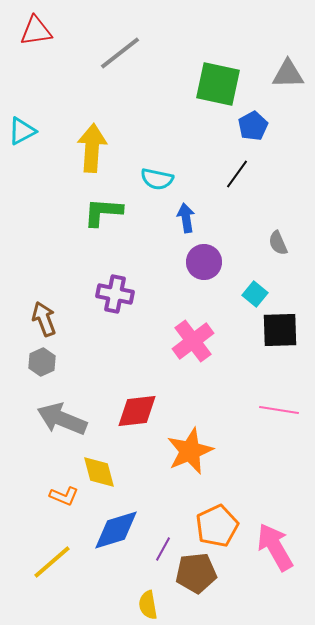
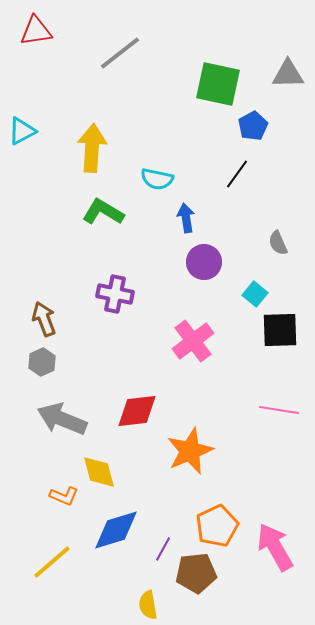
green L-shape: rotated 27 degrees clockwise
